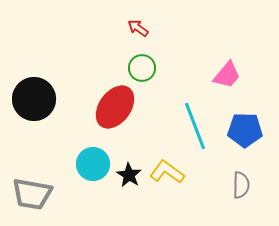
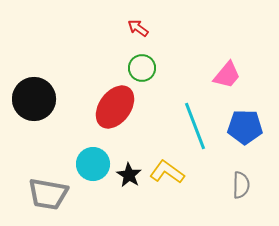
blue pentagon: moved 3 px up
gray trapezoid: moved 16 px right
